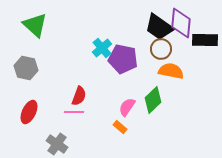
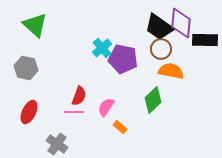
pink semicircle: moved 21 px left
